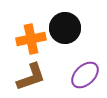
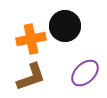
black circle: moved 2 px up
purple ellipse: moved 2 px up
